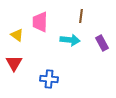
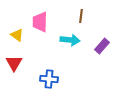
purple rectangle: moved 3 px down; rotated 70 degrees clockwise
